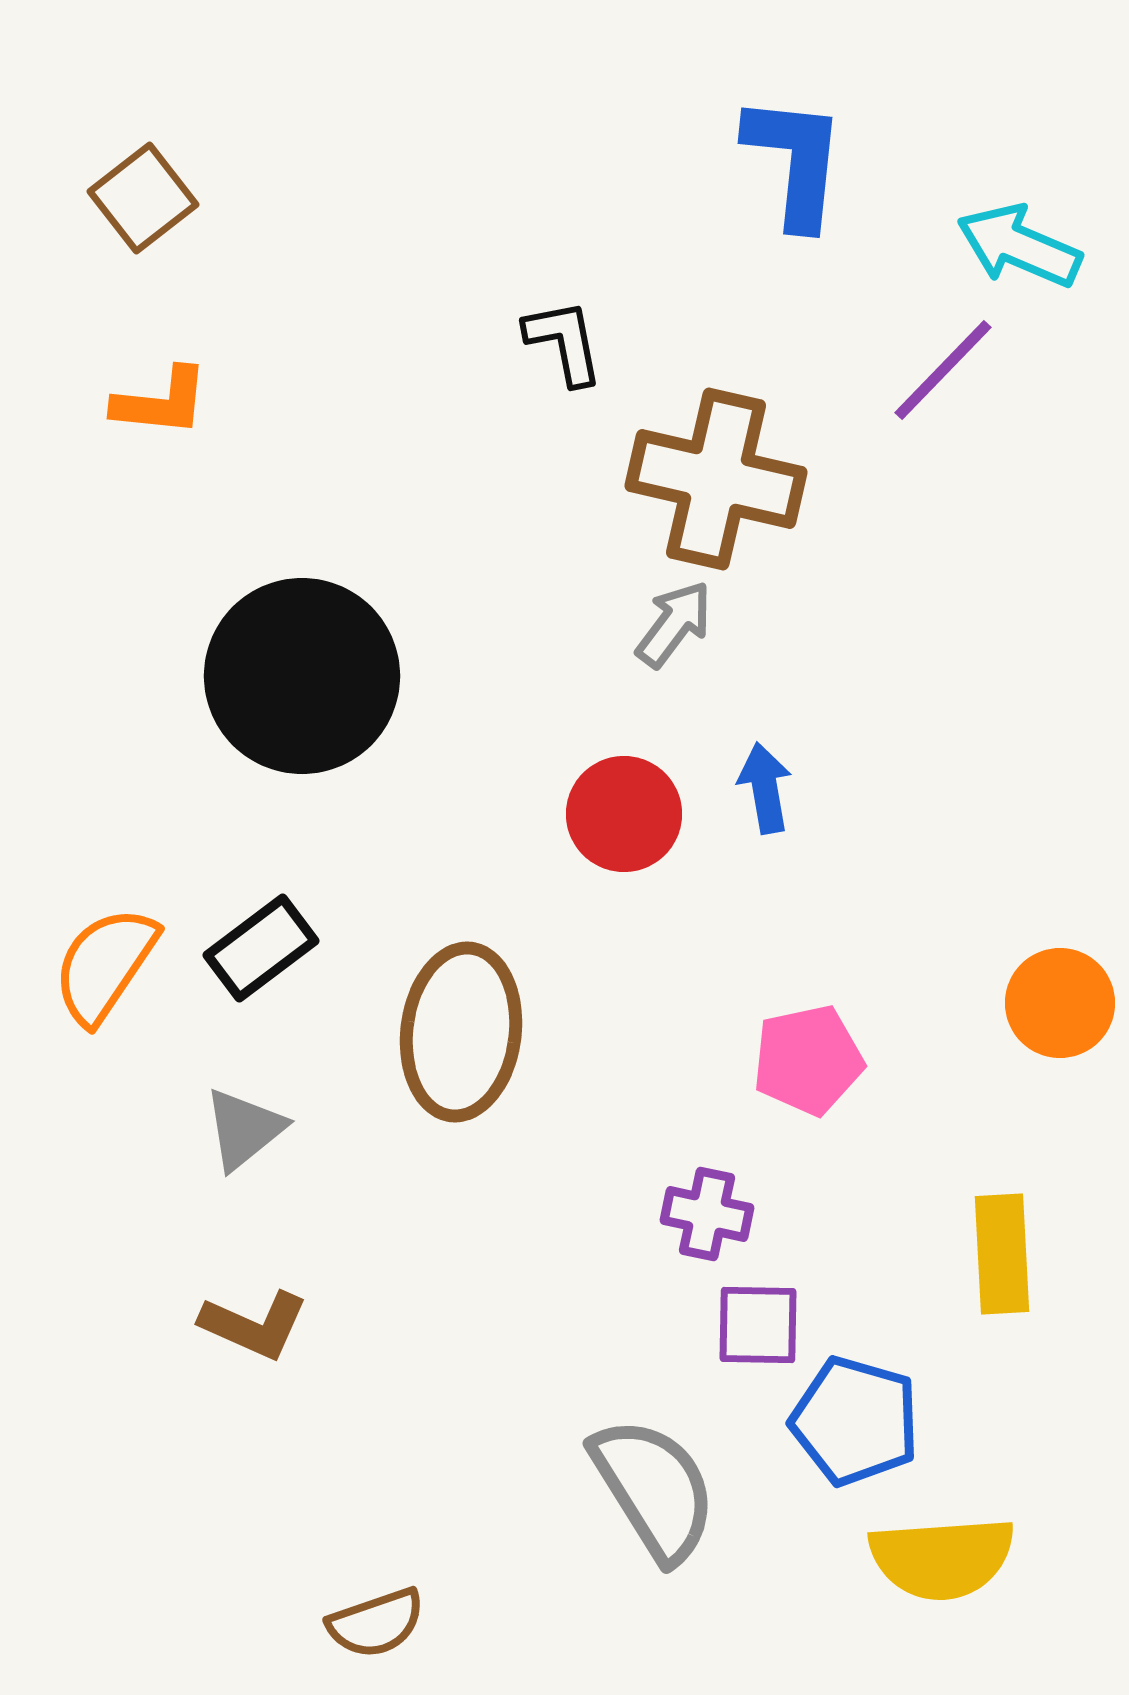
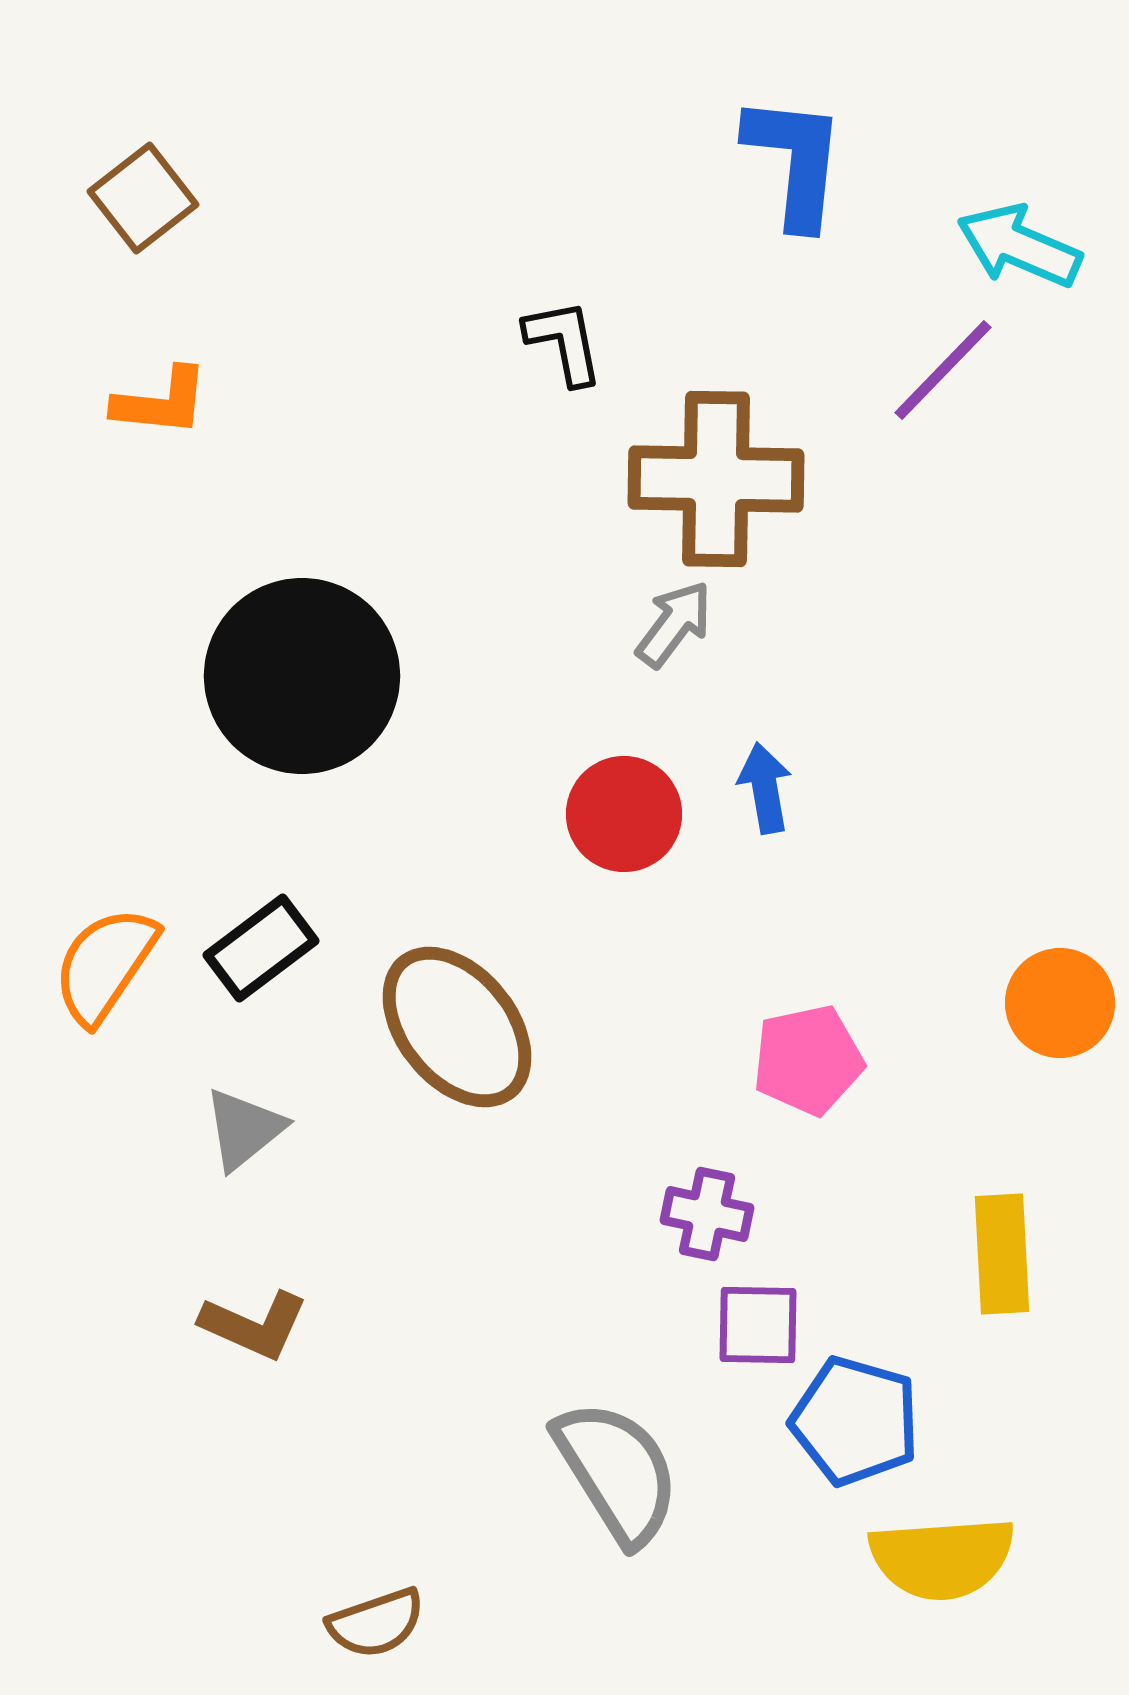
brown cross: rotated 12 degrees counterclockwise
brown ellipse: moved 4 px left, 5 px up; rotated 46 degrees counterclockwise
gray semicircle: moved 37 px left, 17 px up
